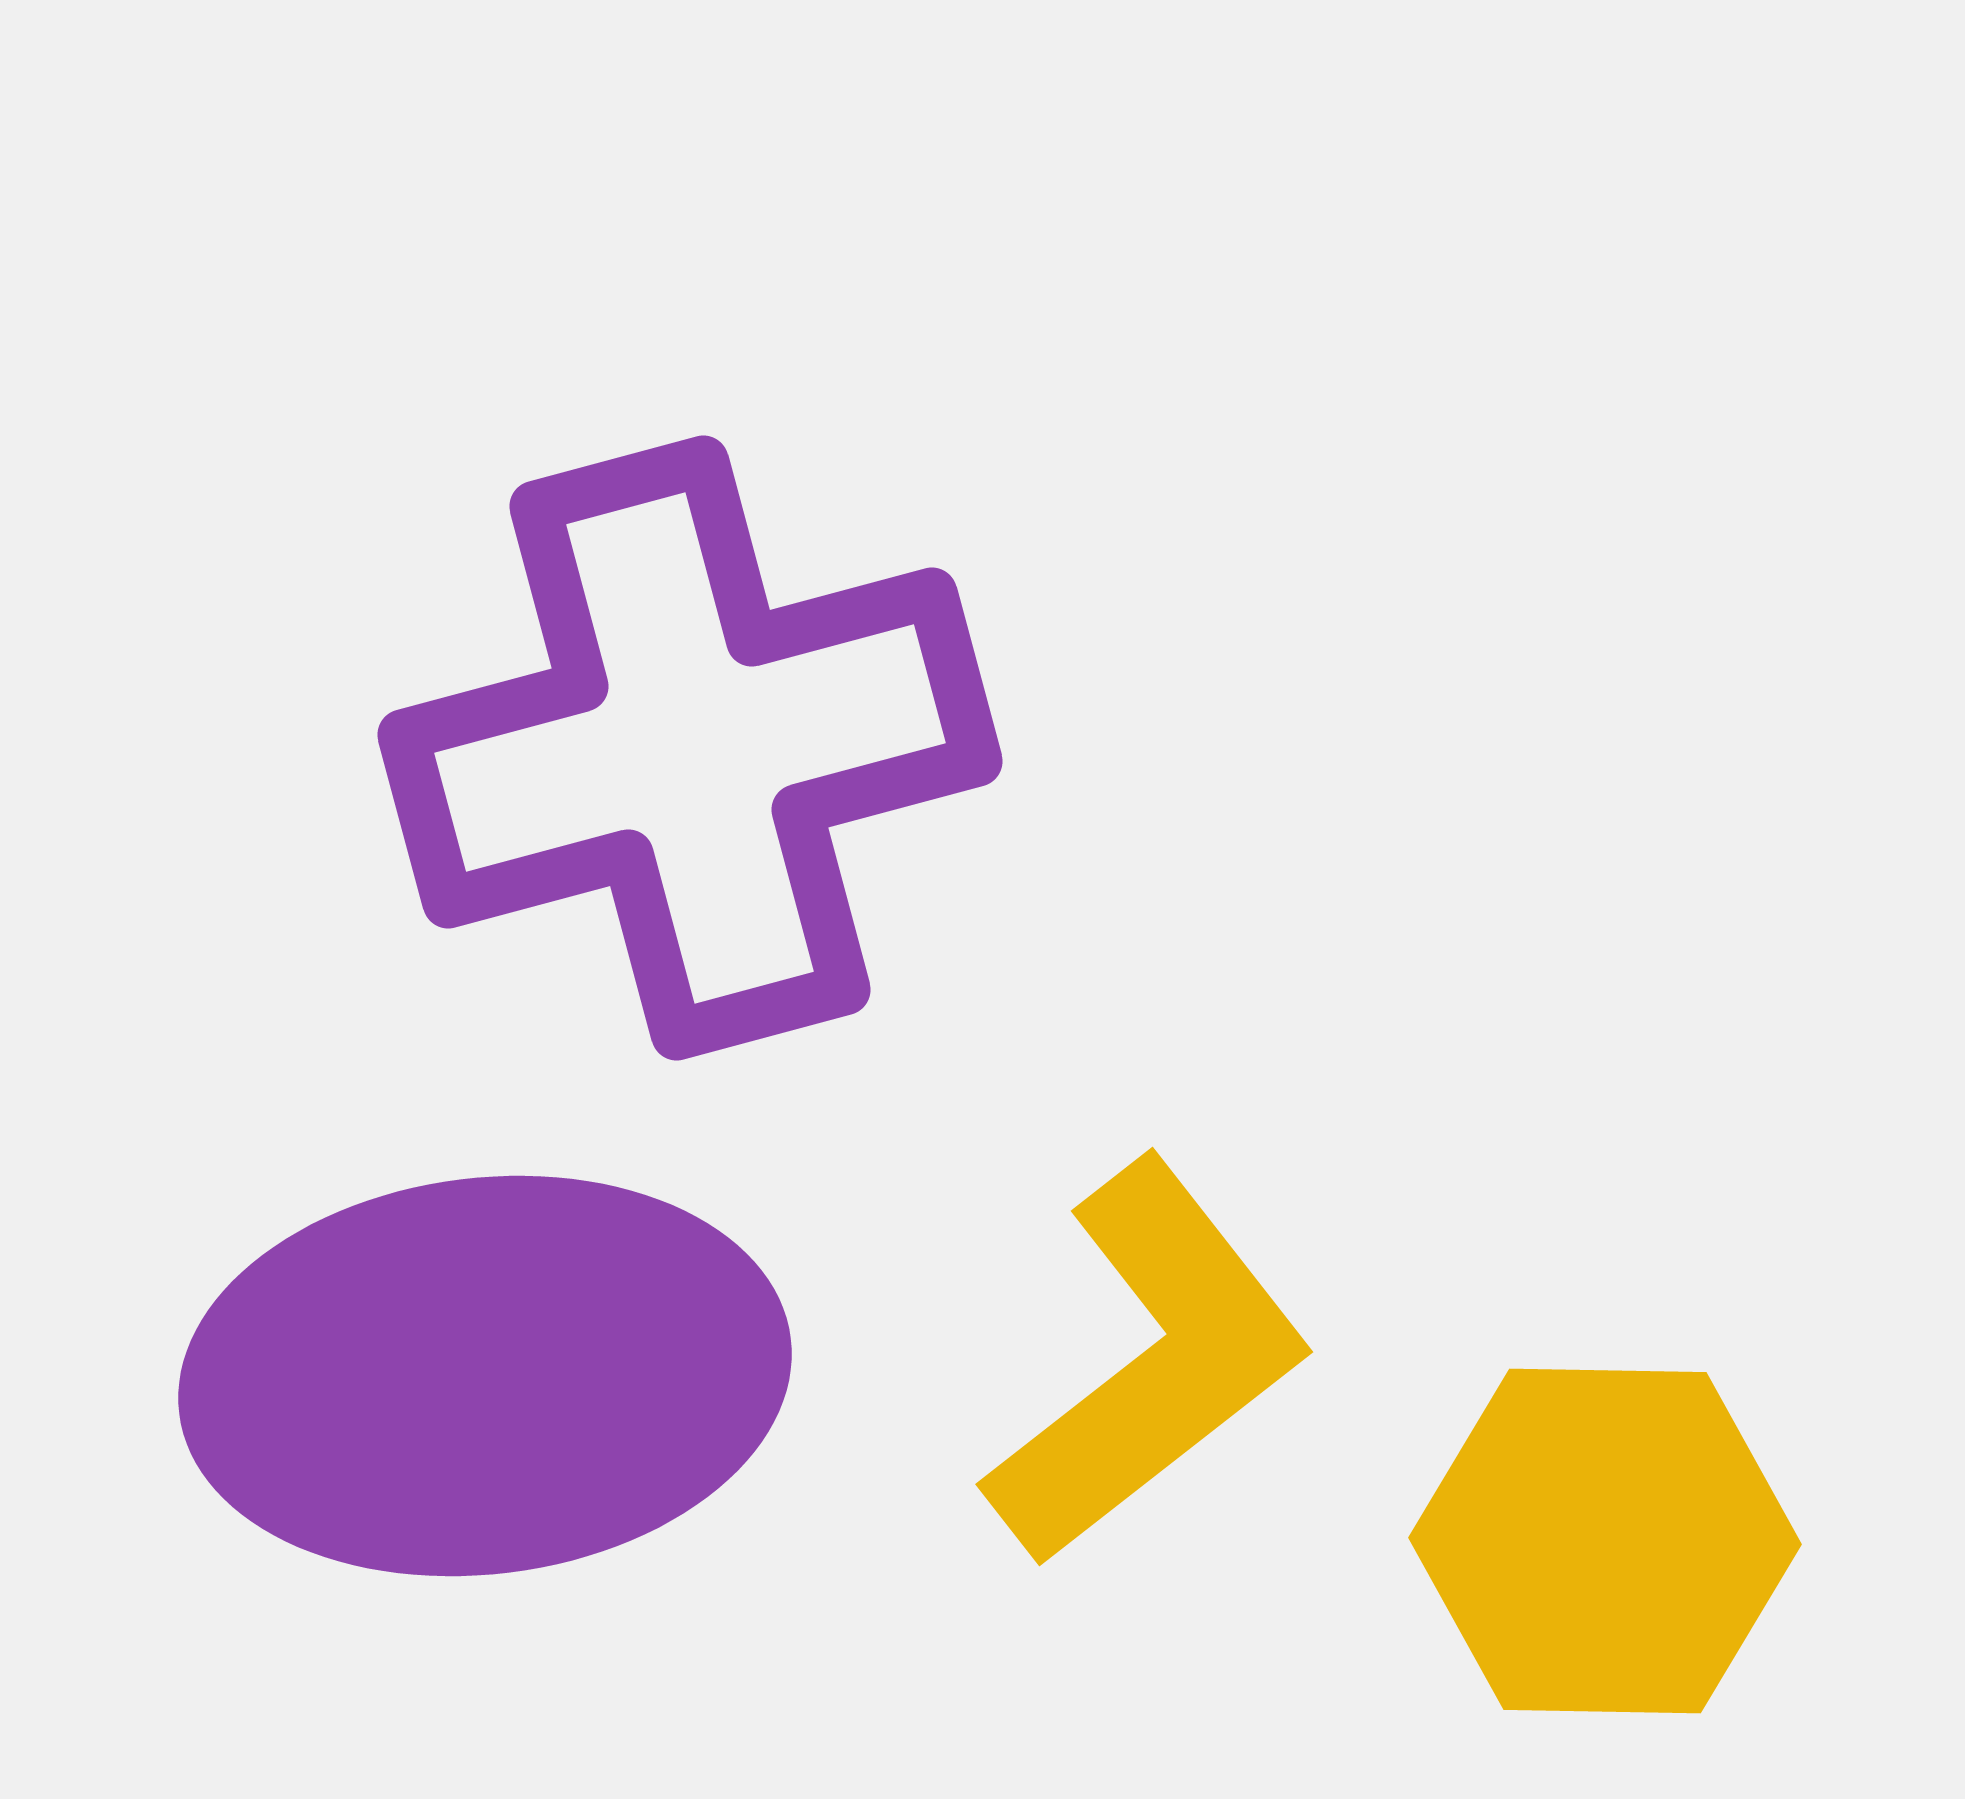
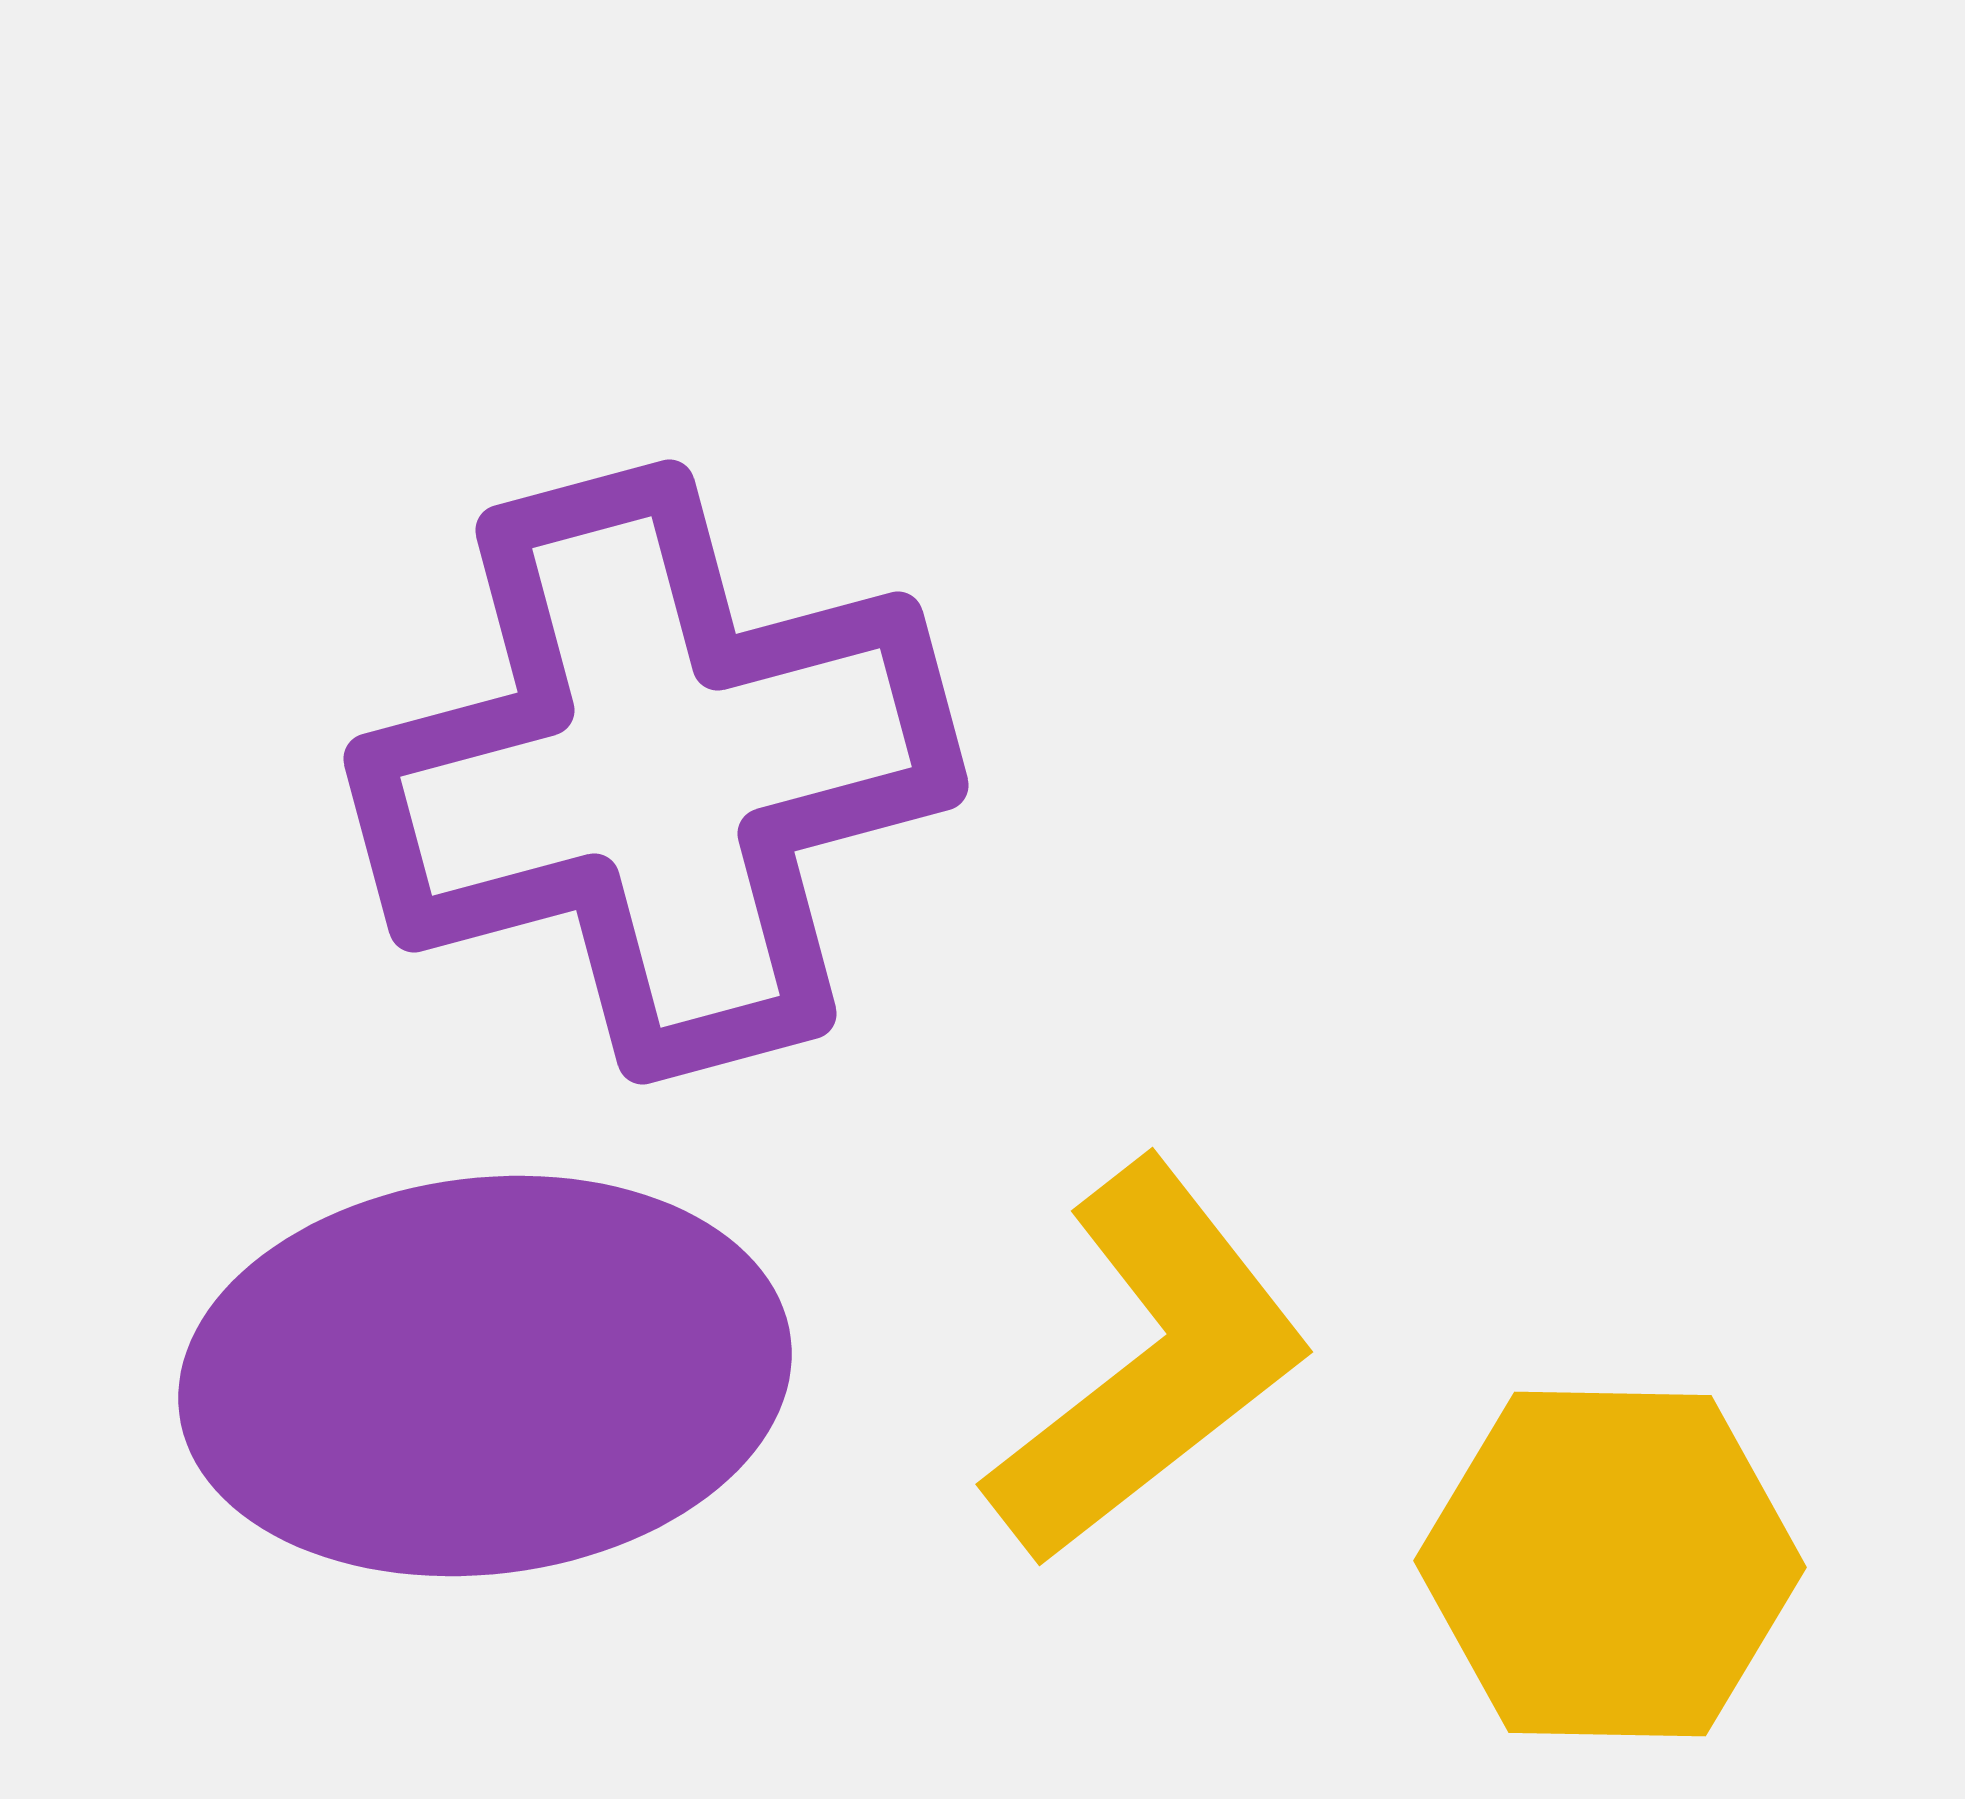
purple cross: moved 34 px left, 24 px down
yellow hexagon: moved 5 px right, 23 px down
